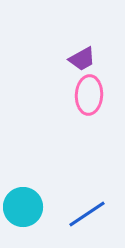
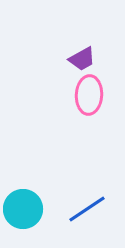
cyan circle: moved 2 px down
blue line: moved 5 px up
